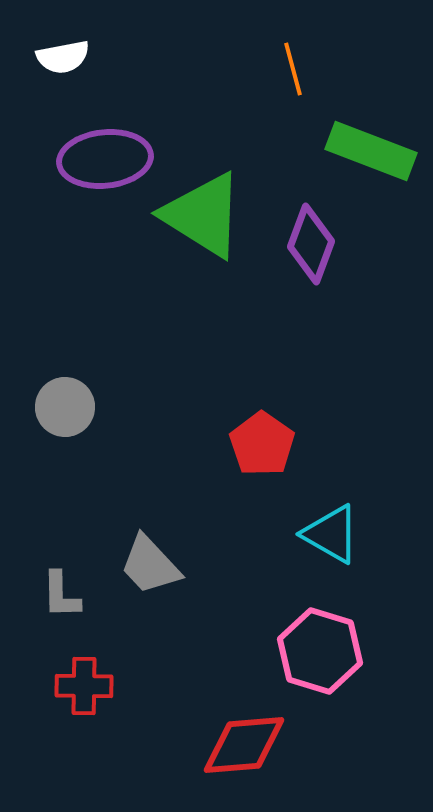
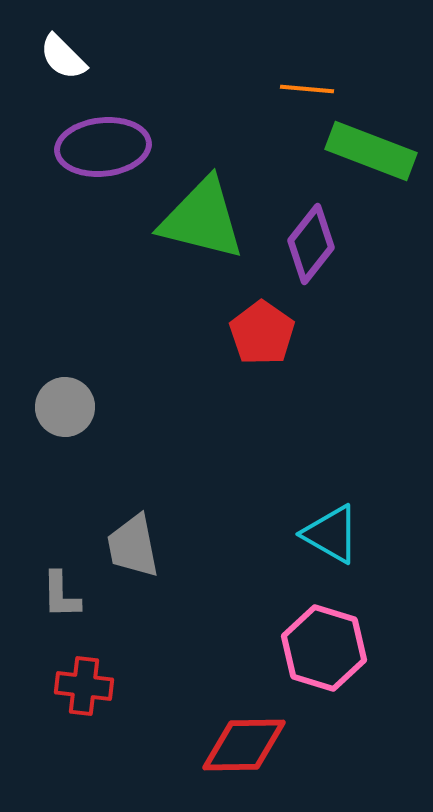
white semicircle: rotated 56 degrees clockwise
orange line: moved 14 px right, 20 px down; rotated 70 degrees counterclockwise
purple ellipse: moved 2 px left, 12 px up
green triangle: moved 1 px left, 4 px down; rotated 18 degrees counterclockwise
purple diamond: rotated 18 degrees clockwise
red pentagon: moved 111 px up
gray trapezoid: moved 17 px left, 19 px up; rotated 32 degrees clockwise
pink hexagon: moved 4 px right, 3 px up
red cross: rotated 6 degrees clockwise
red diamond: rotated 4 degrees clockwise
